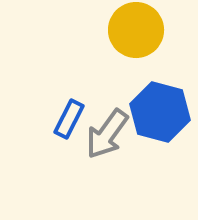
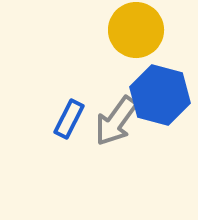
blue hexagon: moved 17 px up
gray arrow: moved 9 px right, 13 px up
